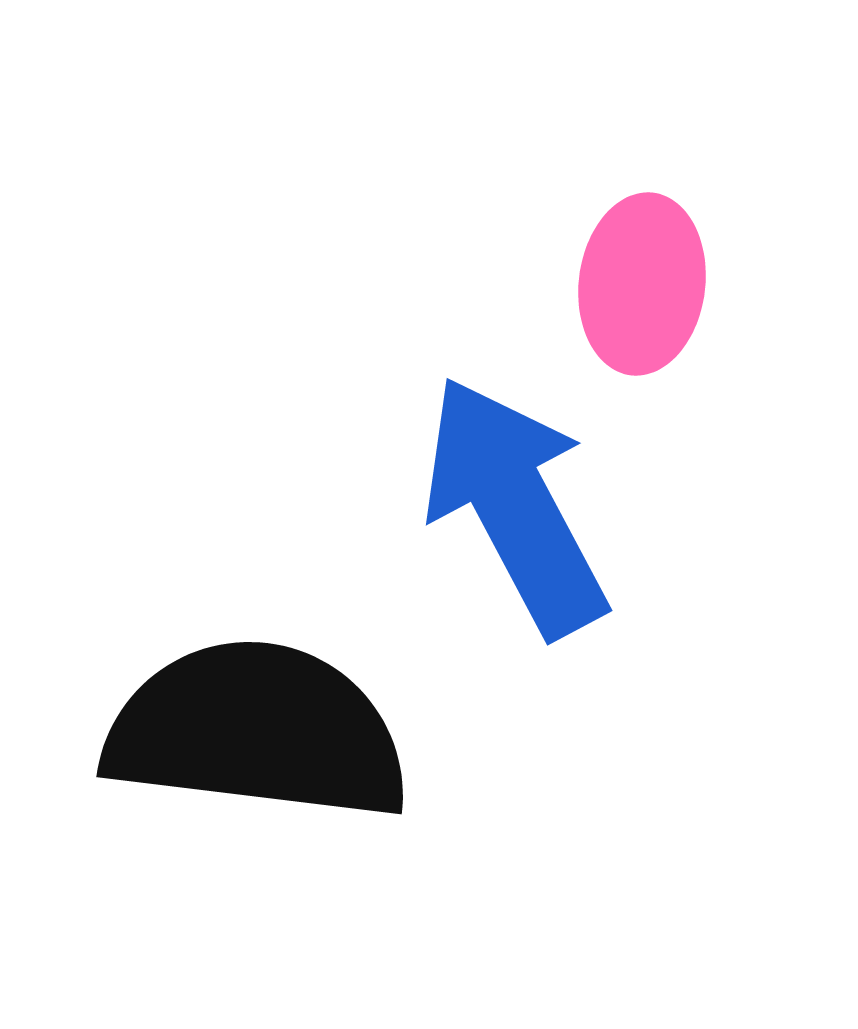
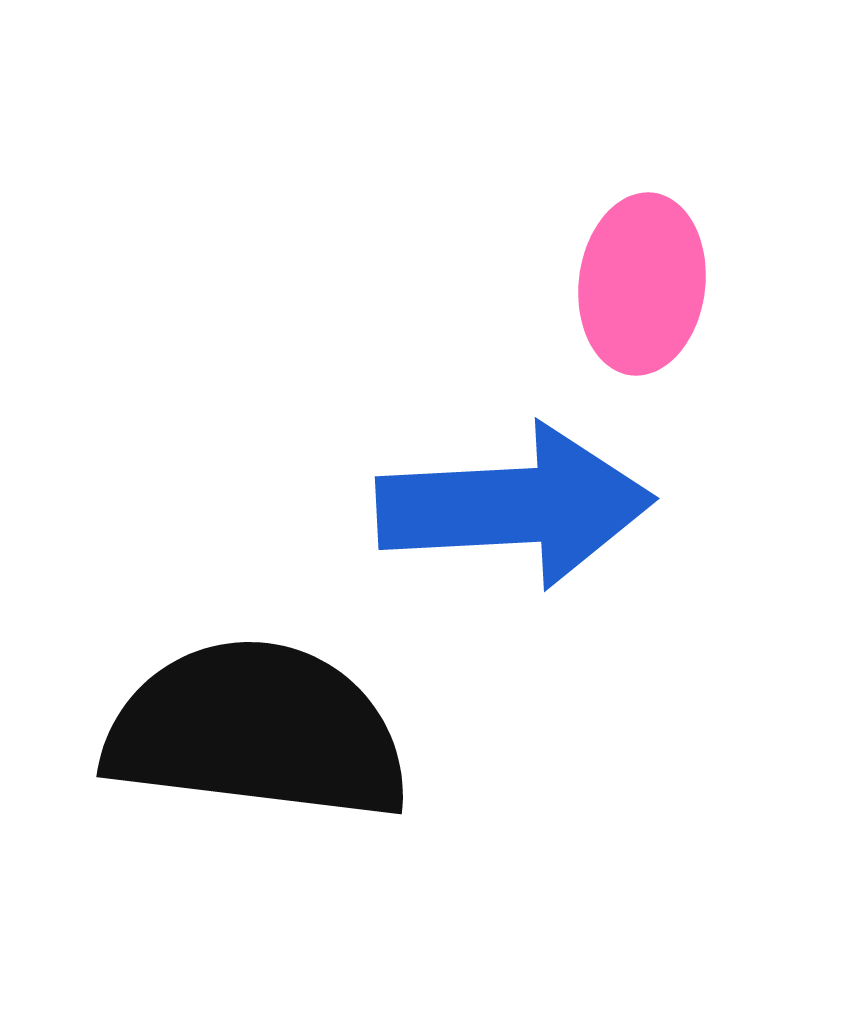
blue arrow: rotated 115 degrees clockwise
